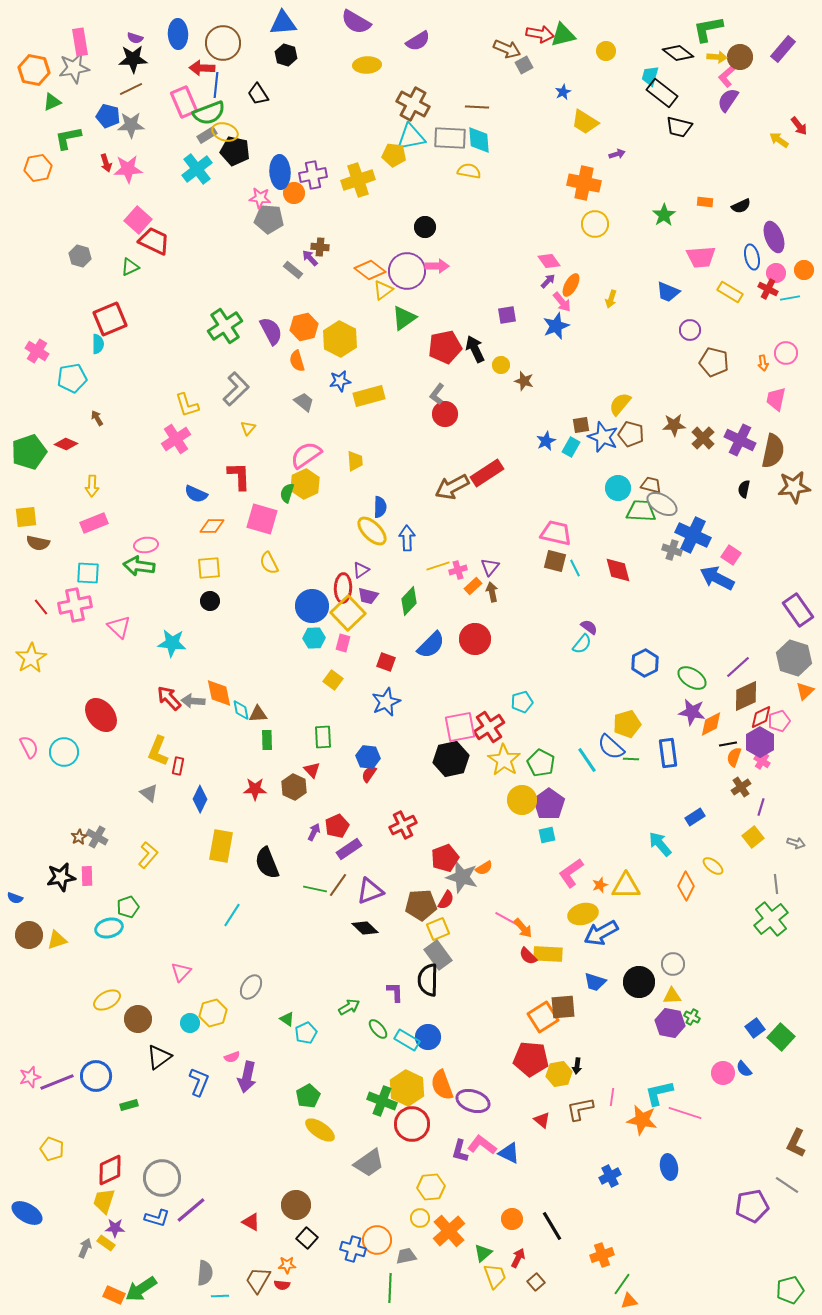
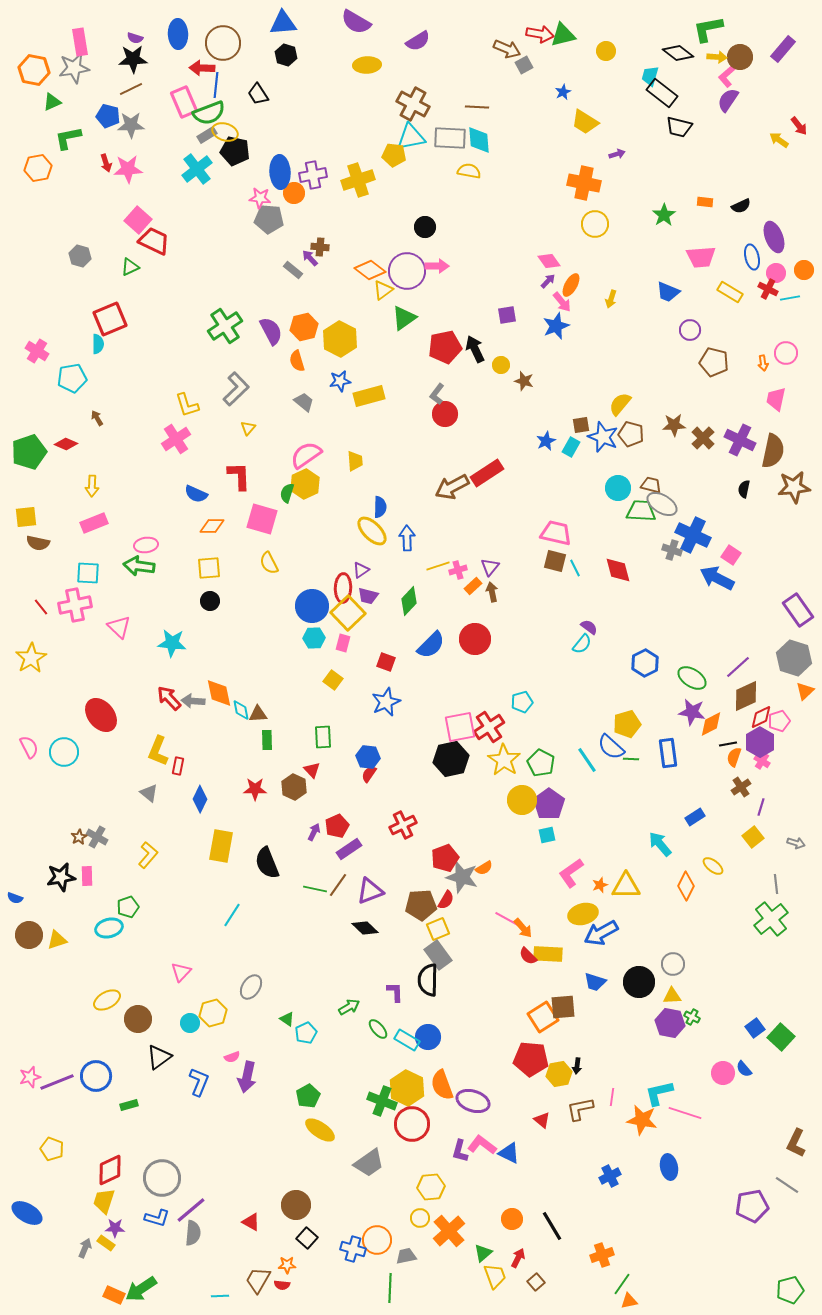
gray semicircle at (205, 1273): moved 12 px left, 40 px up
